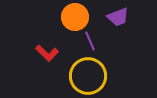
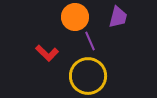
purple trapezoid: rotated 55 degrees counterclockwise
